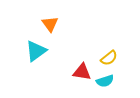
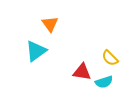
yellow semicircle: moved 1 px right; rotated 84 degrees clockwise
cyan semicircle: moved 1 px left, 1 px down
